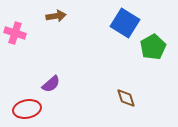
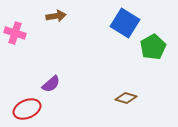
brown diamond: rotated 55 degrees counterclockwise
red ellipse: rotated 12 degrees counterclockwise
